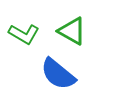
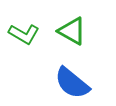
blue semicircle: moved 14 px right, 9 px down
